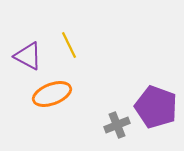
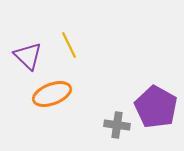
purple triangle: rotated 16 degrees clockwise
purple pentagon: rotated 9 degrees clockwise
gray cross: rotated 30 degrees clockwise
